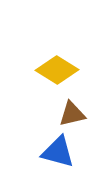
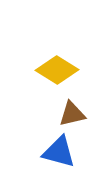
blue triangle: moved 1 px right
